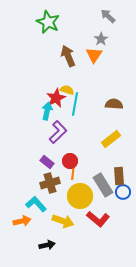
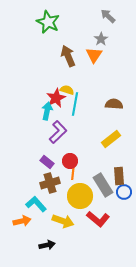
blue circle: moved 1 px right
